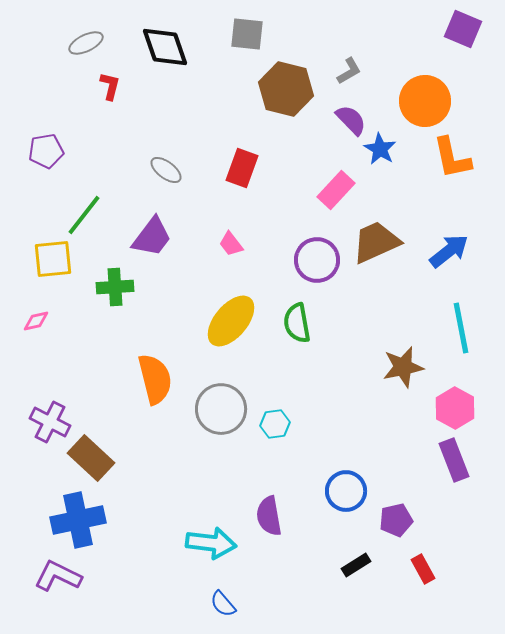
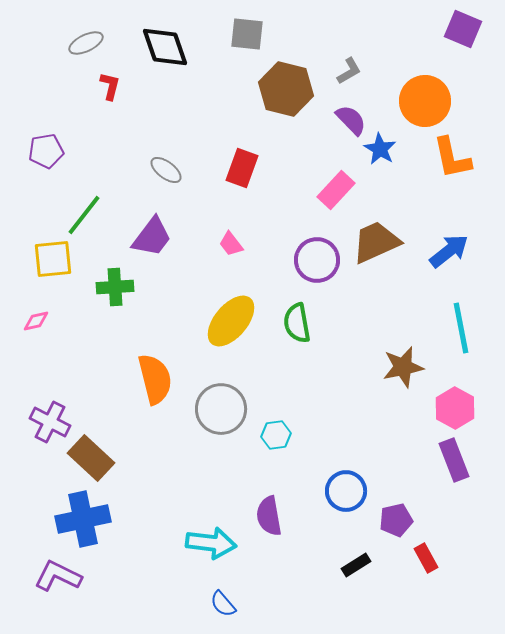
cyan hexagon at (275, 424): moved 1 px right, 11 px down
blue cross at (78, 520): moved 5 px right, 1 px up
red rectangle at (423, 569): moved 3 px right, 11 px up
